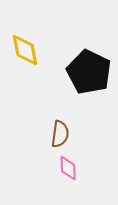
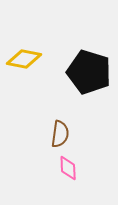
yellow diamond: moved 1 px left, 9 px down; rotated 68 degrees counterclockwise
black pentagon: rotated 9 degrees counterclockwise
